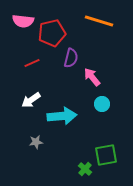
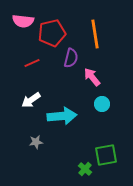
orange line: moved 4 px left, 13 px down; rotated 64 degrees clockwise
